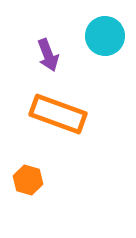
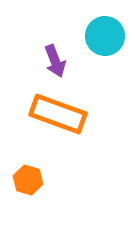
purple arrow: moved 7 px right, 6 px down
